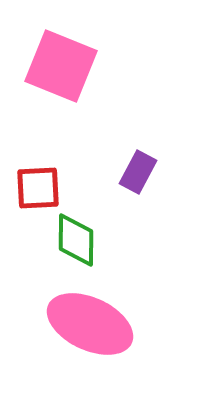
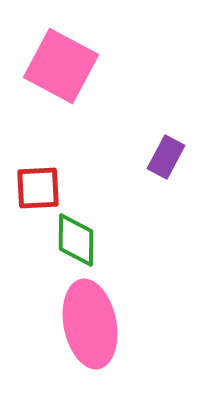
pink square: rotated 6 degrees clockwise
purple rectangle: moved 28 px right, 15 px up
pink ellipse: rotated 54 degrees clockwise
